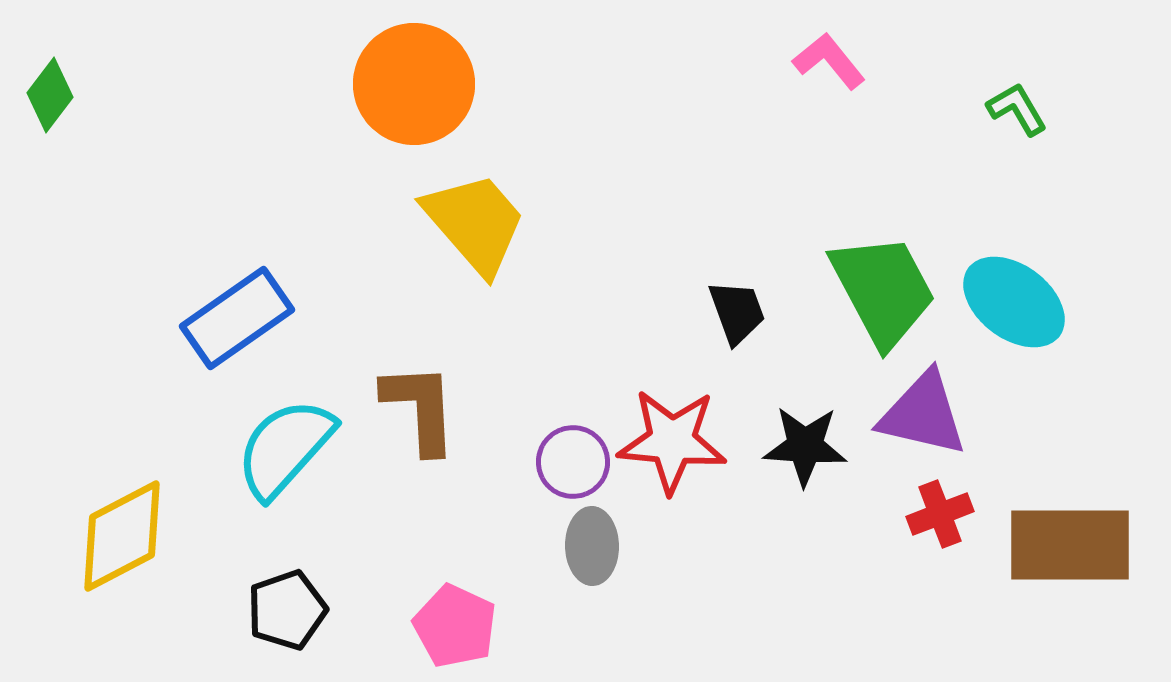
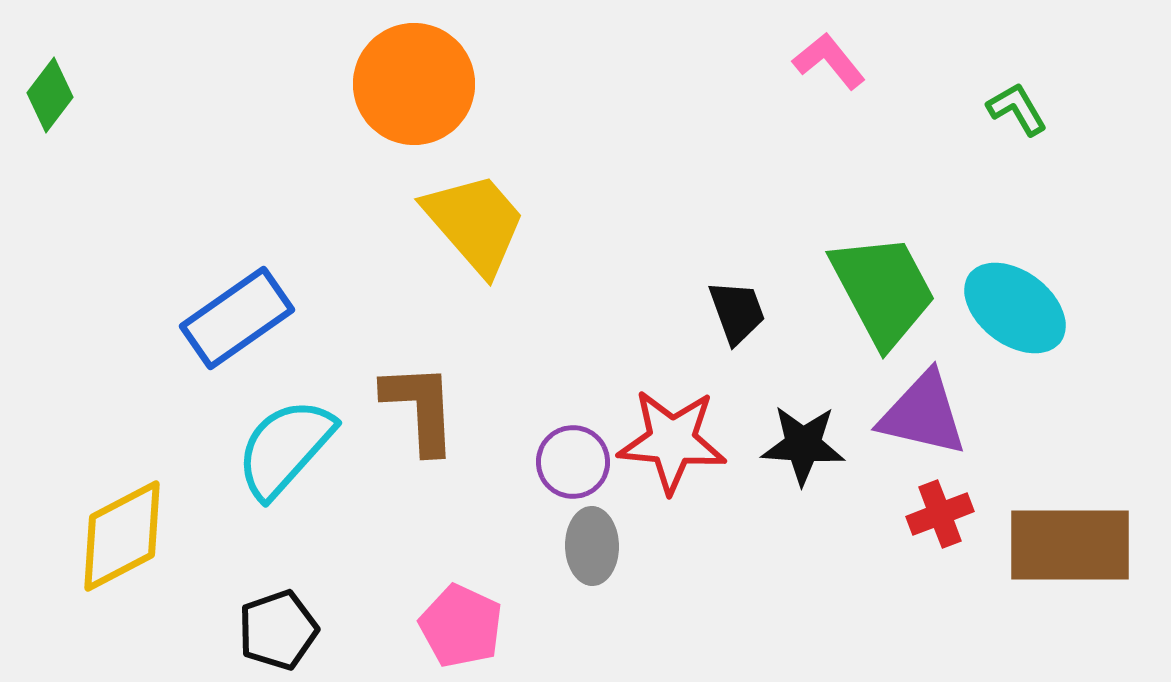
cyan ellipse: moved 1 px right, 6 px down
black star: moved 2 px left, 1 px up
black pentagon: moved 9 px left, 20 px down
pink pentagon: moved 6 px right
